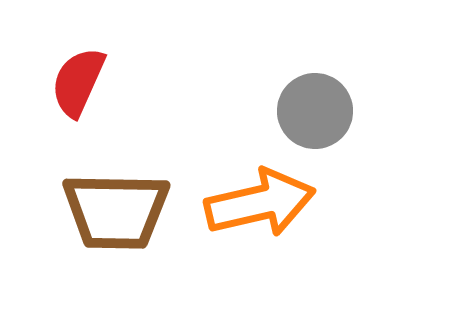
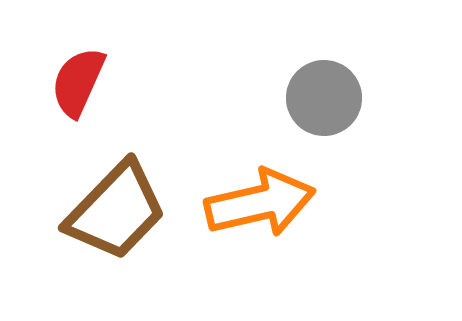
gray circle: moved 9 px right, 13 px up
brown trapezoid: rotated 47 degrees counterclockwise
